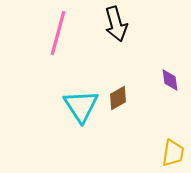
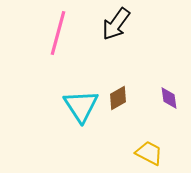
black arrow: rotated 52 degrees clockwise
purple diamond: moved 1 px left, 18 px down
yellow trapezoid: moved 24 px left; rotated 72 degrees counterclockwise
